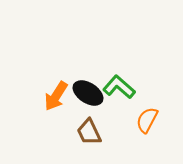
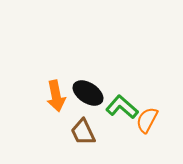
green L-shape: moved 3 px right, 20 px down
orange arrow: rotated 44 degrees counterclockwise
brown trapezoid: moved 6 px left
